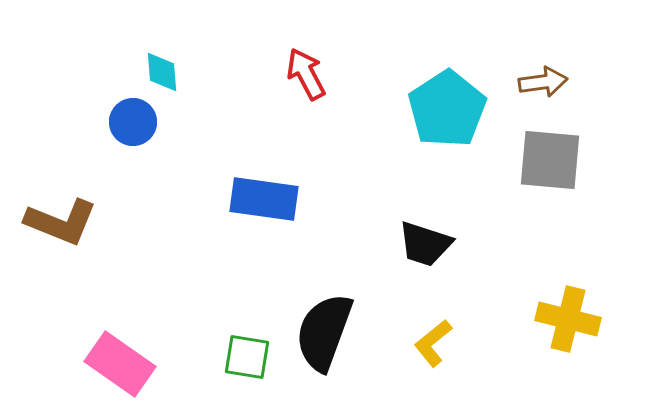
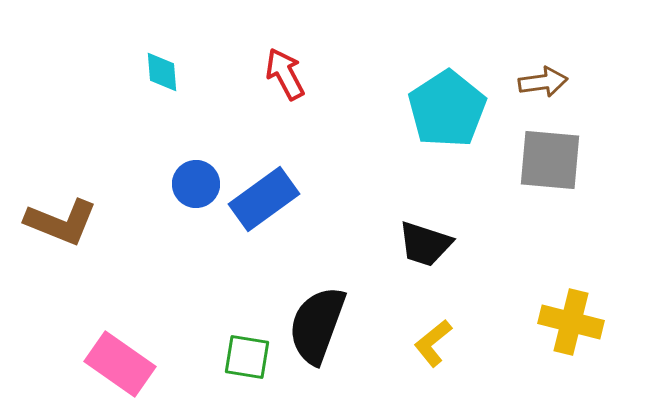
red arrow: moved 21 px left
blue circle: moved 63 px right, 62 px down
blue rectangle: rotated 44 degrees counterclockwise
yellow cross: moved 3 px right, 3 px down
black semicircle: moved 7 px left, 7 px up
